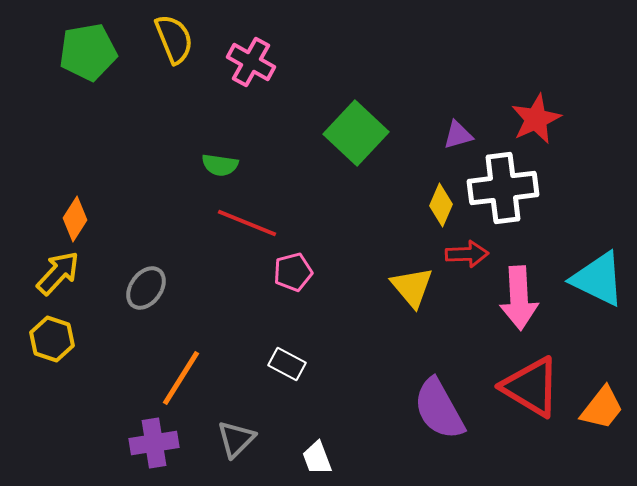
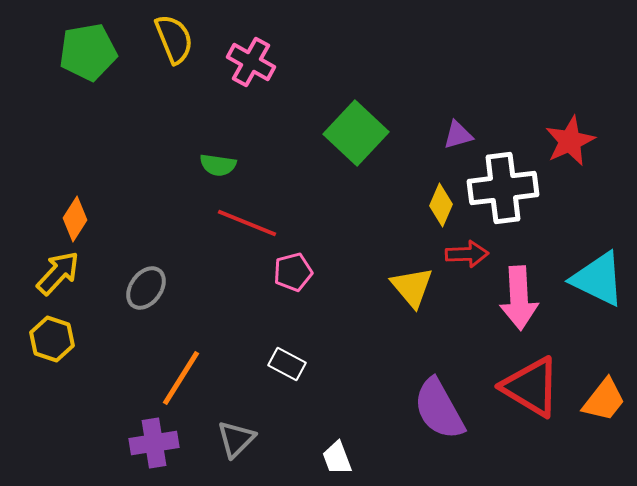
red star: moved 34 px right, 22 px down
green semicircle: moved 2 px left
orange trapezoid: moved 2 px right, 8 px up
white trapezoid: moved 20 px right
